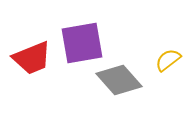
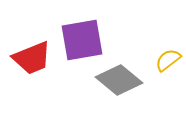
purple square: moved 3 px up
gray diamond: rotated 9 degrees counterclockwise
